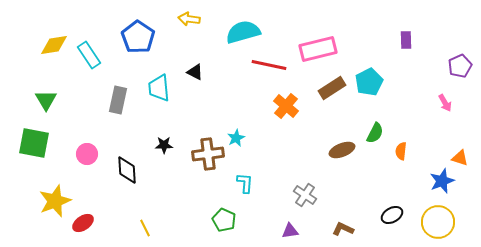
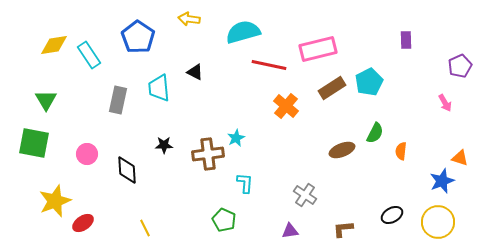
brown L-shape: rotated 30 degrees counterclockwise
